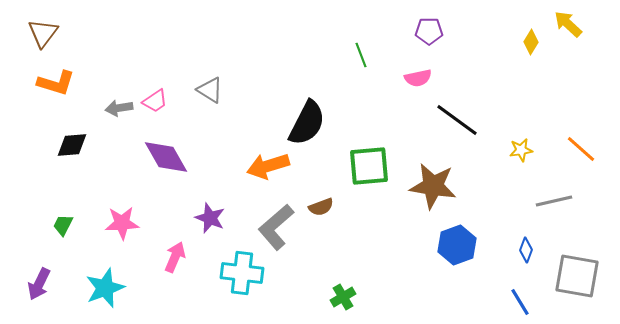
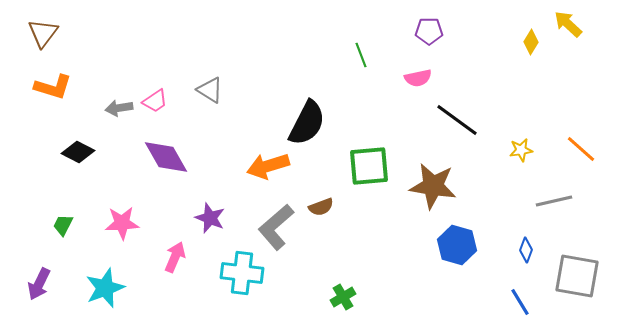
orange L-shape: moved 3 px left, 4 px down
black diamond: moved 6 px right, 7 px down; rotated 32 degrees clockwise
blue hexagon: rotated 24 degrees counterclockwise
